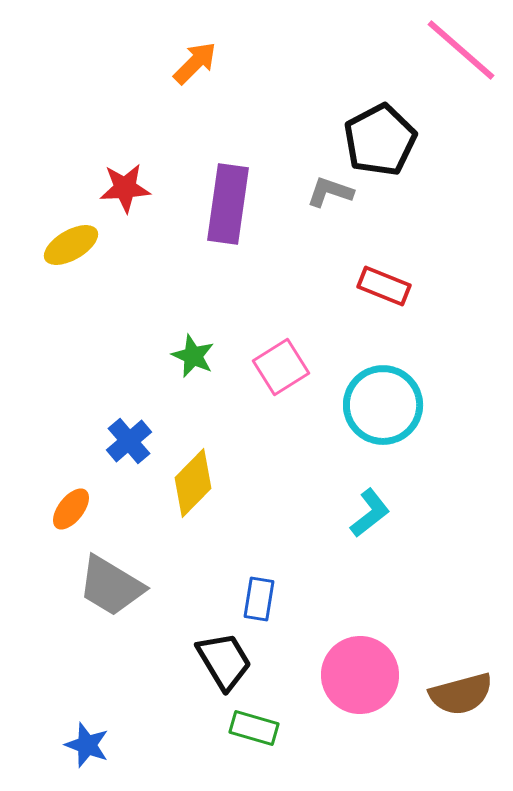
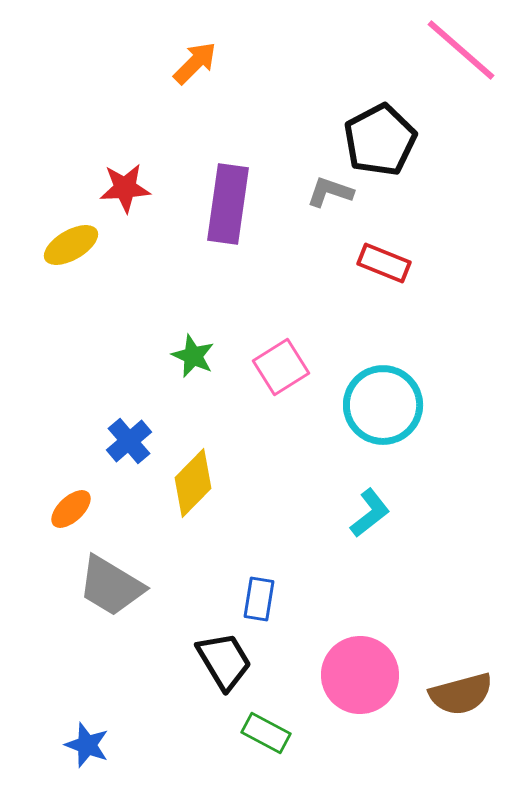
red rectangle: moved 23 px up
orange ellipse: rotated 9 degrees clockwise
green rectangle: moved 12 px right, 5 px down; rotated 12 degrees clockwise
